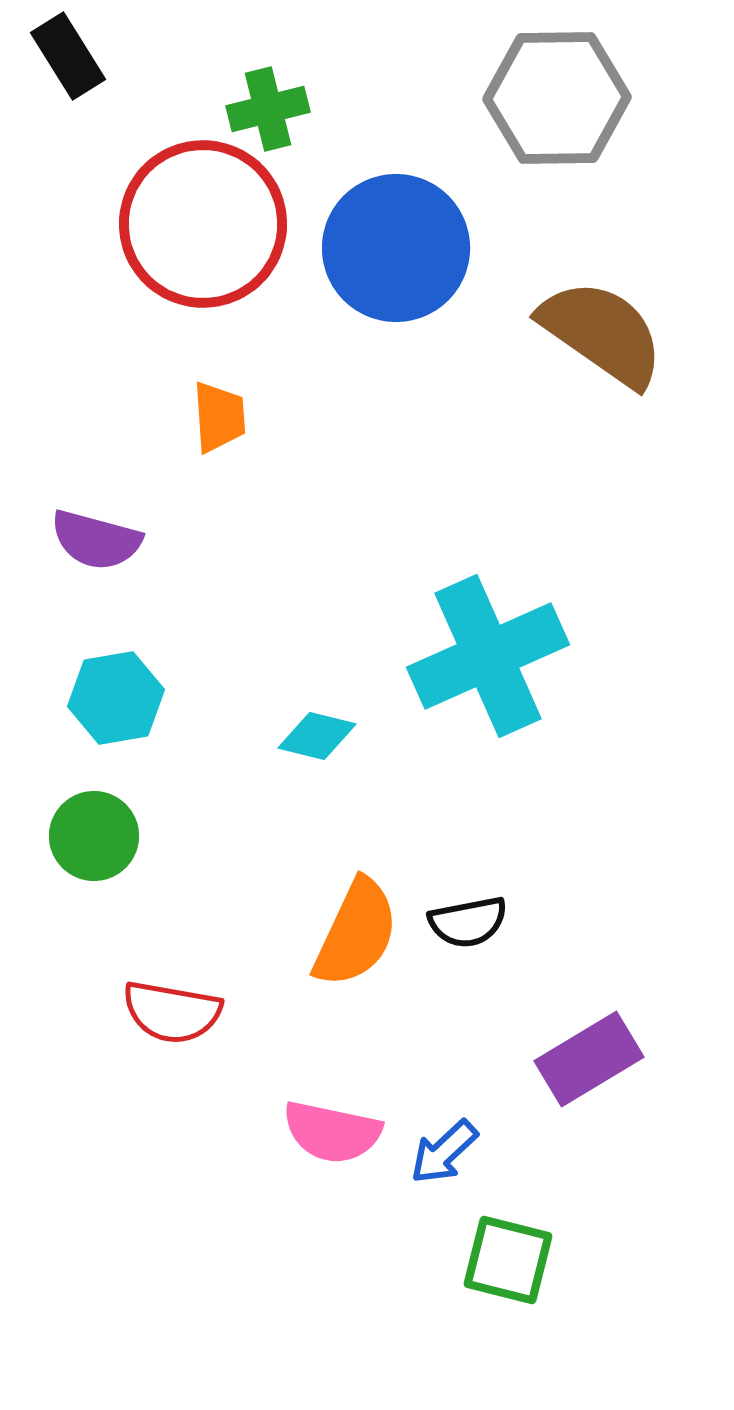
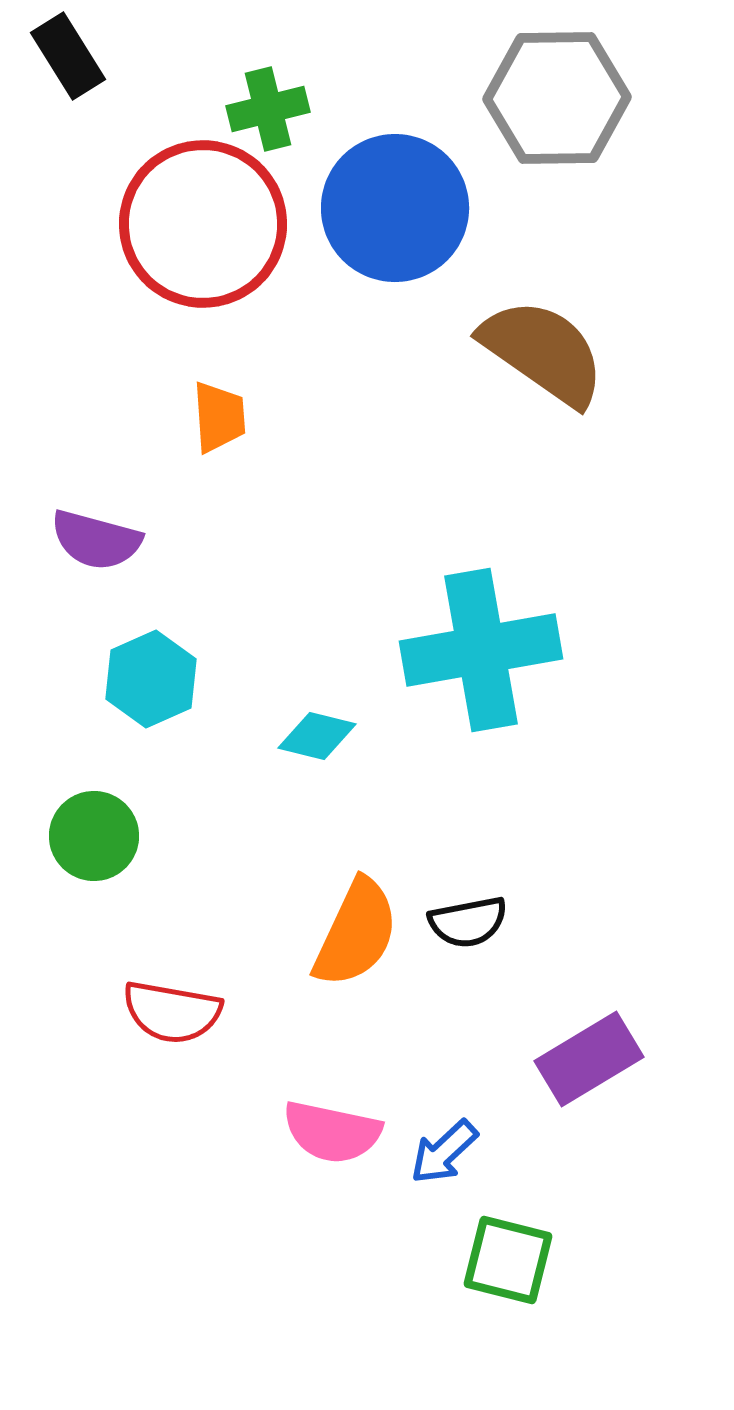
blue circle: moved 1 px left, 40 px up
brown semicircle: moved 59 px left, 19 px down
cyan cross: moved 7 px left, 6 px up; rotated 14 degrees clockwise
cyan hexagon: moved 35 px right, 19 px up; rotated 14 degrees counterclockwise
